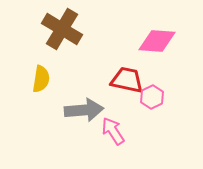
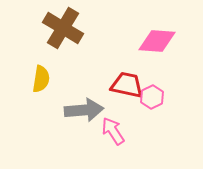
brown cross: moved 1 px right, 1 px up
red trapezoid: moved 5 px down
